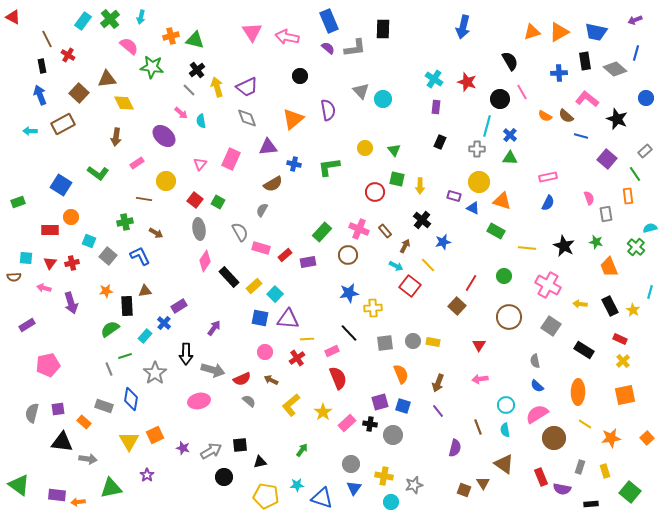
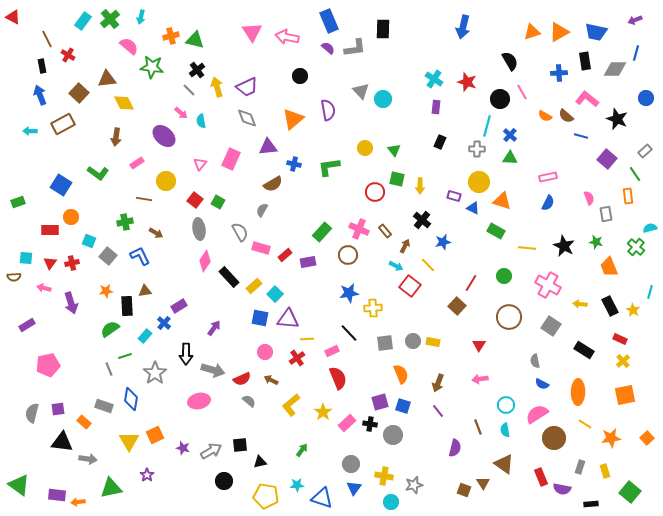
gray diamond at (615, 69): rotated 40 degrees counterclockwise
blue semicircle at (537, 386): moved 5 px right, 2 px up; rotated 16 degrees counterclockwise
black circle at (224, 477): moved 4 px down
